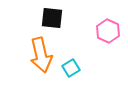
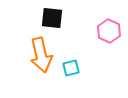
pink hexagon: moved 1 px right
cyan square: rotated 18 degrees clockwise
